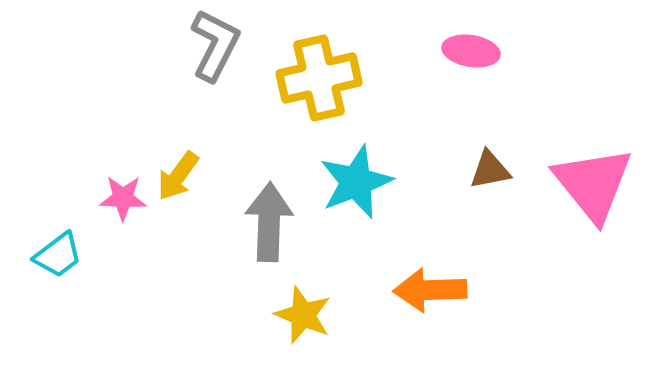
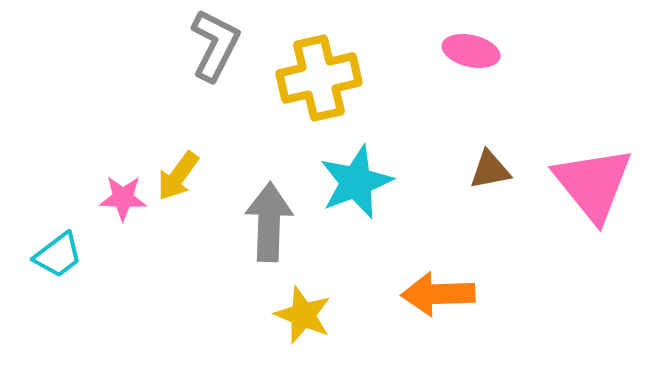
pink ellipse: rotated 4 degrees clockwise
orange arrow: moved 8 px right, 4 px down
